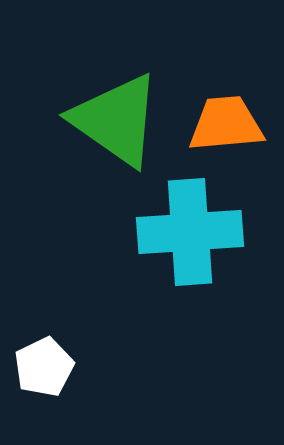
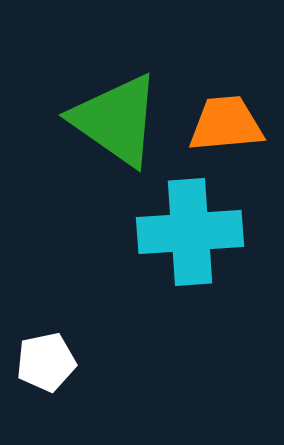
white pentagon: moved 2 px right, 5 px up; rotated 14 degrees clockwise
